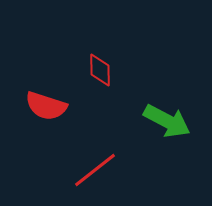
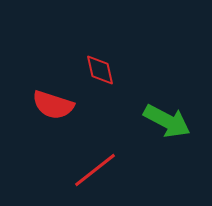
red diamond: rotated 12 degrees counterclockwise
red semicircle: moved 7 px right, 1 px up
